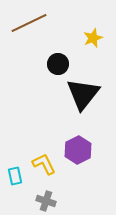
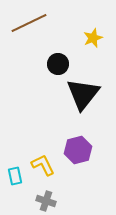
purple hexagon: rotated 12 degrees clockwise
yellow L-shape: moved 1 px left, 1 px down
